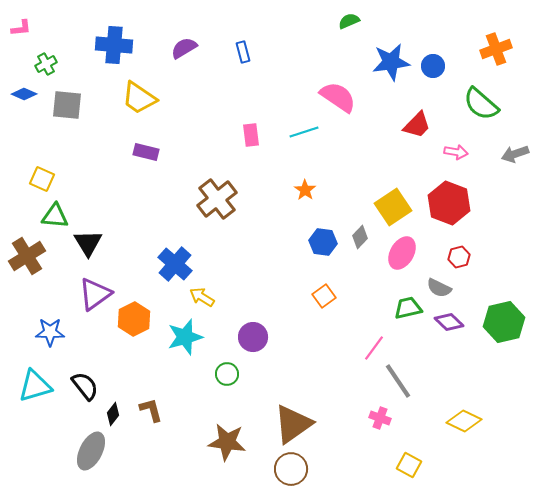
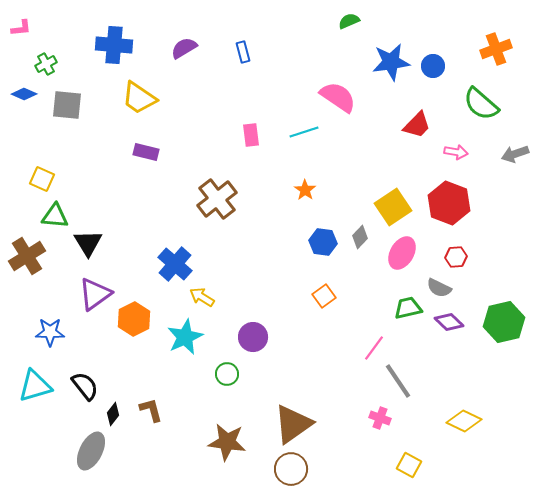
red hexagon at (459, 257): moved 3 px left; rotated 10 degrees clockwise
cyan star at (185, 337): rotated 9 degrees counterclockwise
